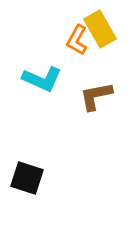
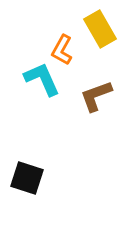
orange L-shape: moved 15 px left, 10 px down
cyan L-shape: rotated 138 degrees counterclockwise
brown L-shape: rotated 9 degrees counterclockwise
